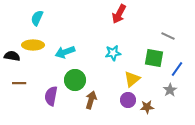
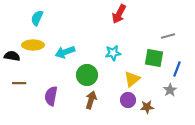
gray line: rotated 40 degrees counterclockwise
blue line: rotated 14 degrees counterclockwise
green circle: moved 12 px right, 5 px up
